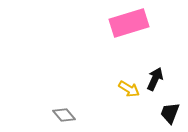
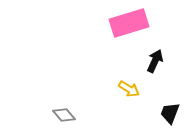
black arrow: moved 18 px up
